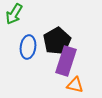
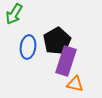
orange triangle: moved 1 px up
